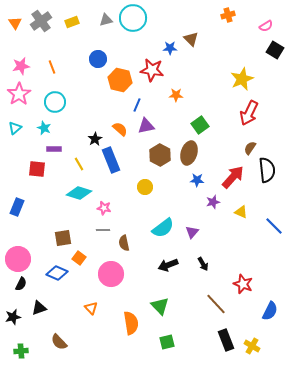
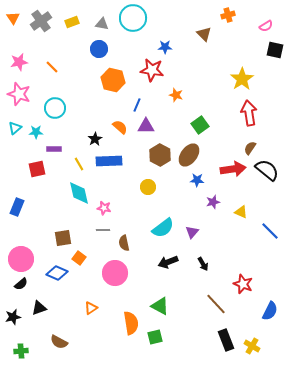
gray triangle at (106, 20): moved 4 px left, 4 px down; rotated 24 degrees clockwise
orange triangle at (15, 23): moved 2 px left, 5 px up
brown triangle at (191, 39): moved 13 px right, 5 px up
blue star at (170, 48): moved 5 px left, 1 px up
black square at (275, 50): rotated 18 degrees counterclockwise
blue circle at (98, 59): moved 1 px right, 10 px up
pink star at (21, 66): moved 2 px left, 4 px up
orange line at (52, 67): rotated 24 degrees counterclockwise
yellow star at (242, 79): rotated 10 degrees counterclockwise
orange hexagon at (120, 80): moved 7 px left
pink star at (19, 94): rotated 20 degrees counterclockwise
orange star at (176, 95): rotated 16 degrees clockwise
cyan circle at (55, 102): moved 6 px down
red arrow at (249, 113): rotated 145 degrees clockwise
purple triangle at (146, 126): rotated 12 degrees clockwise
cyan star at (44, 128): moved 8 px left, 4 px down; rotated 24 degrees counterclockwise
orange semicircle at (120, 129): moved 2 px up
brown ellipse at (189, 153): moved 2 px down; rotated 20 degrees clockwise
blue rectangle at (111, 160): moved 2 px left, 1 px down; rotated 70 degrees counterclockwise
red square at (37, 169): rotated 18 degrees counterclockwise
black semicircle at (267, 170): rotated 45 degrees counterclockwise
red arrow at (233, 177): moved 8 px up; rotated 40 degrees clockwise
yellow circle at (145, 187): moved 3 px right
cyan diamond at (79, 193): rotated 60 degrees clockwise
blue line at (274, 226): moved 4 px left, 5 px down
pink circle at (18, 259): moved 3 px right
black arrow at (168, 265): moved 3 px up
pink circle at (111, 274): moved 4 px right, 1 px up
black semicircle at (21, 284): rotated 24 degrees clockwise
green triangle at (160, 306): rotated 18 degrees counterclockwise
orange triangle at (91, 308): rotated 40 degrees clockwise
brown semicircle at (59, 342): rotated 18 degrees counterclockwise
green square at (167, 342): moved 12 px left, 5 px up
